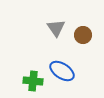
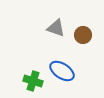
gray triangle: rotated 36 degrees counterclockwise
green cross: rotated 12 degrees clockwise
